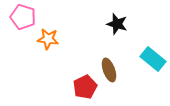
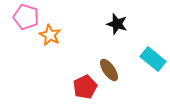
pink pentagon: moved 3 px right
orange star: moved 2 px right, 4 px up; rotated 20 degrees clockwise
brown ellipse: rotated 15 degrees counterclockwise
